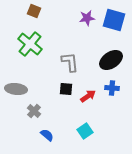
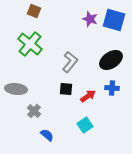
purple star: moved 3 px right, 1 px down; rotated 28 degrees clockwise
gray L-shape: rotated 45 degrees clockwise
cyan square: moved 6 px up
